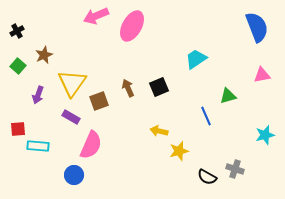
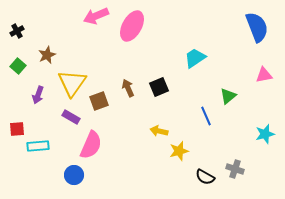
brown star: moved 3 px right
cyan trapezoid: moved 1 px left, 1 px up
pink triangle: moved 2 px right
green triangle: rotated 24 degrees counterclockwise
red square: moved 1 px left
cyan star: moved 1 px up
cyan rectangle: rotated 10 degrees counterclockwise
black semicircle: moved 2 px left
